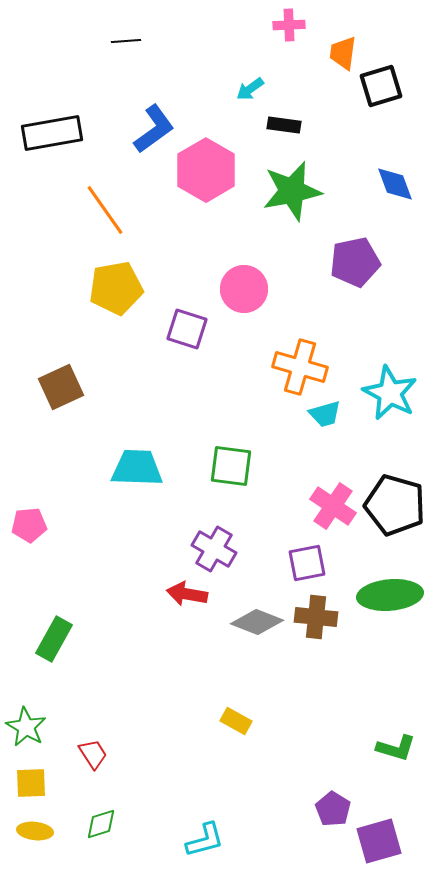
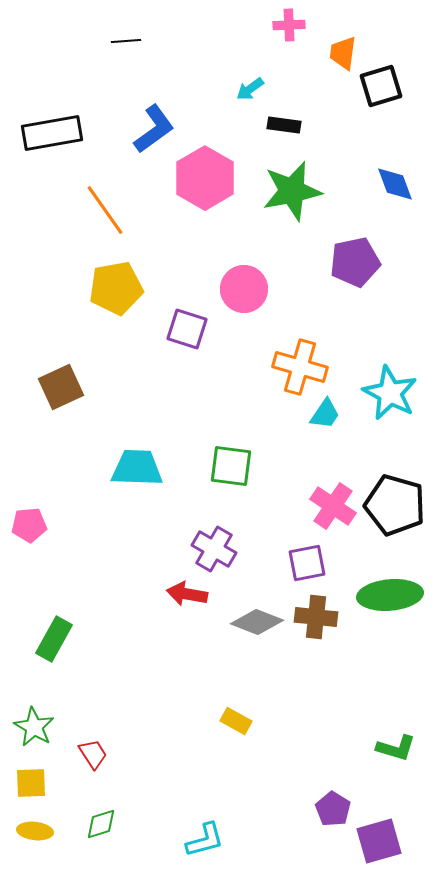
pink hexagon at (206, 170): moved 1 px left, 8 px down
cyan trapezoid at (325, 414): rotated 40 degrees counterclockwise
green star at (26, 727): moved 8 px right
